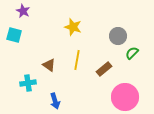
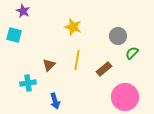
brown triangle: rotated 40 degrees clockwise
